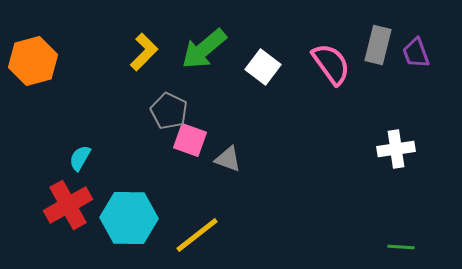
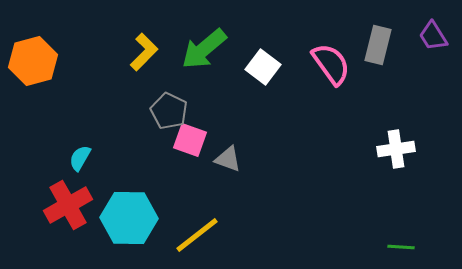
purple trapezoid: moved 17 px right, 17 px up; rotated 12 degrees counterclockwise
